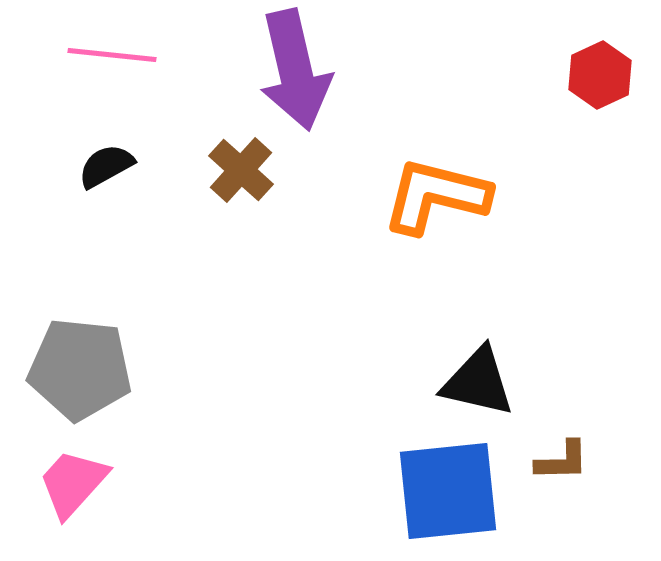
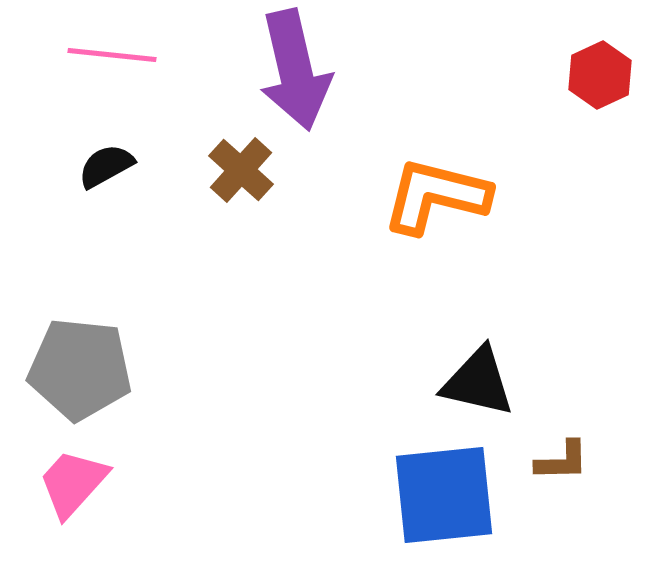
blue square: moved 4 px left, 4 px down
